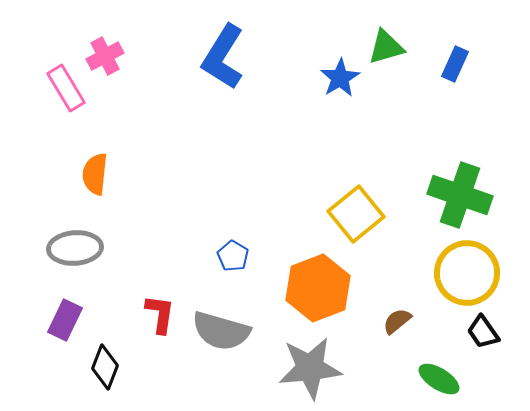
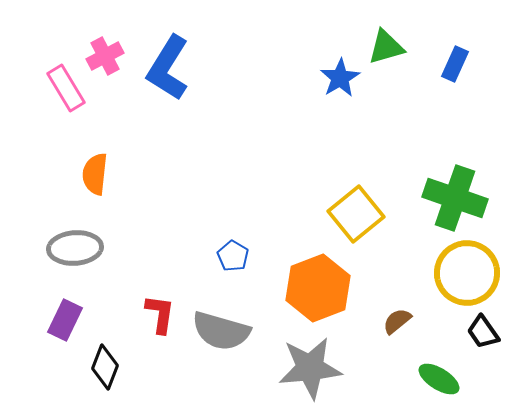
blue L-shape: moved 55 px left, 11 px down
green cross: moved 5 px left, 3 px down
